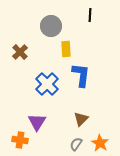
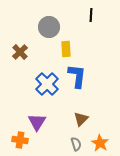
black line: moved 1 px right
gray circle: moved 2 px left, 1 px down
blue L-shape: moved 4 px left, 1 px down
gray semicircle: rotated 128 degrees clockwise
